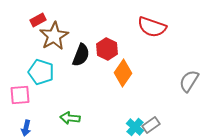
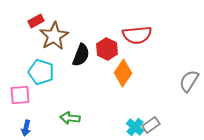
red rectangle: moved 2 px left, 1 px down
red semicircle: moved 15 px left, 8 px down; rotated 24 degrees counterclockwise
